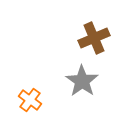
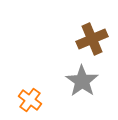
brown cross: moved 2 px left, 1 px down
